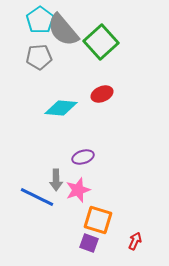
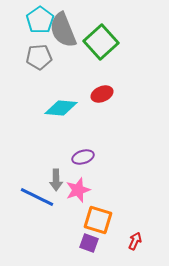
gray semicircle: rotated 18 degrees clockwise
